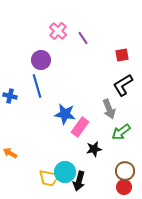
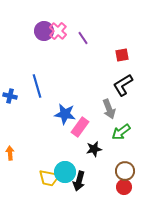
purple circle: moved 3 px right, 29 px up
orange arrow: rotated 56 degrees clockwise
